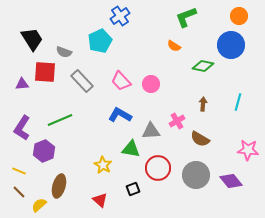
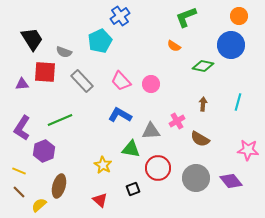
gray circle: moved 3 px down
